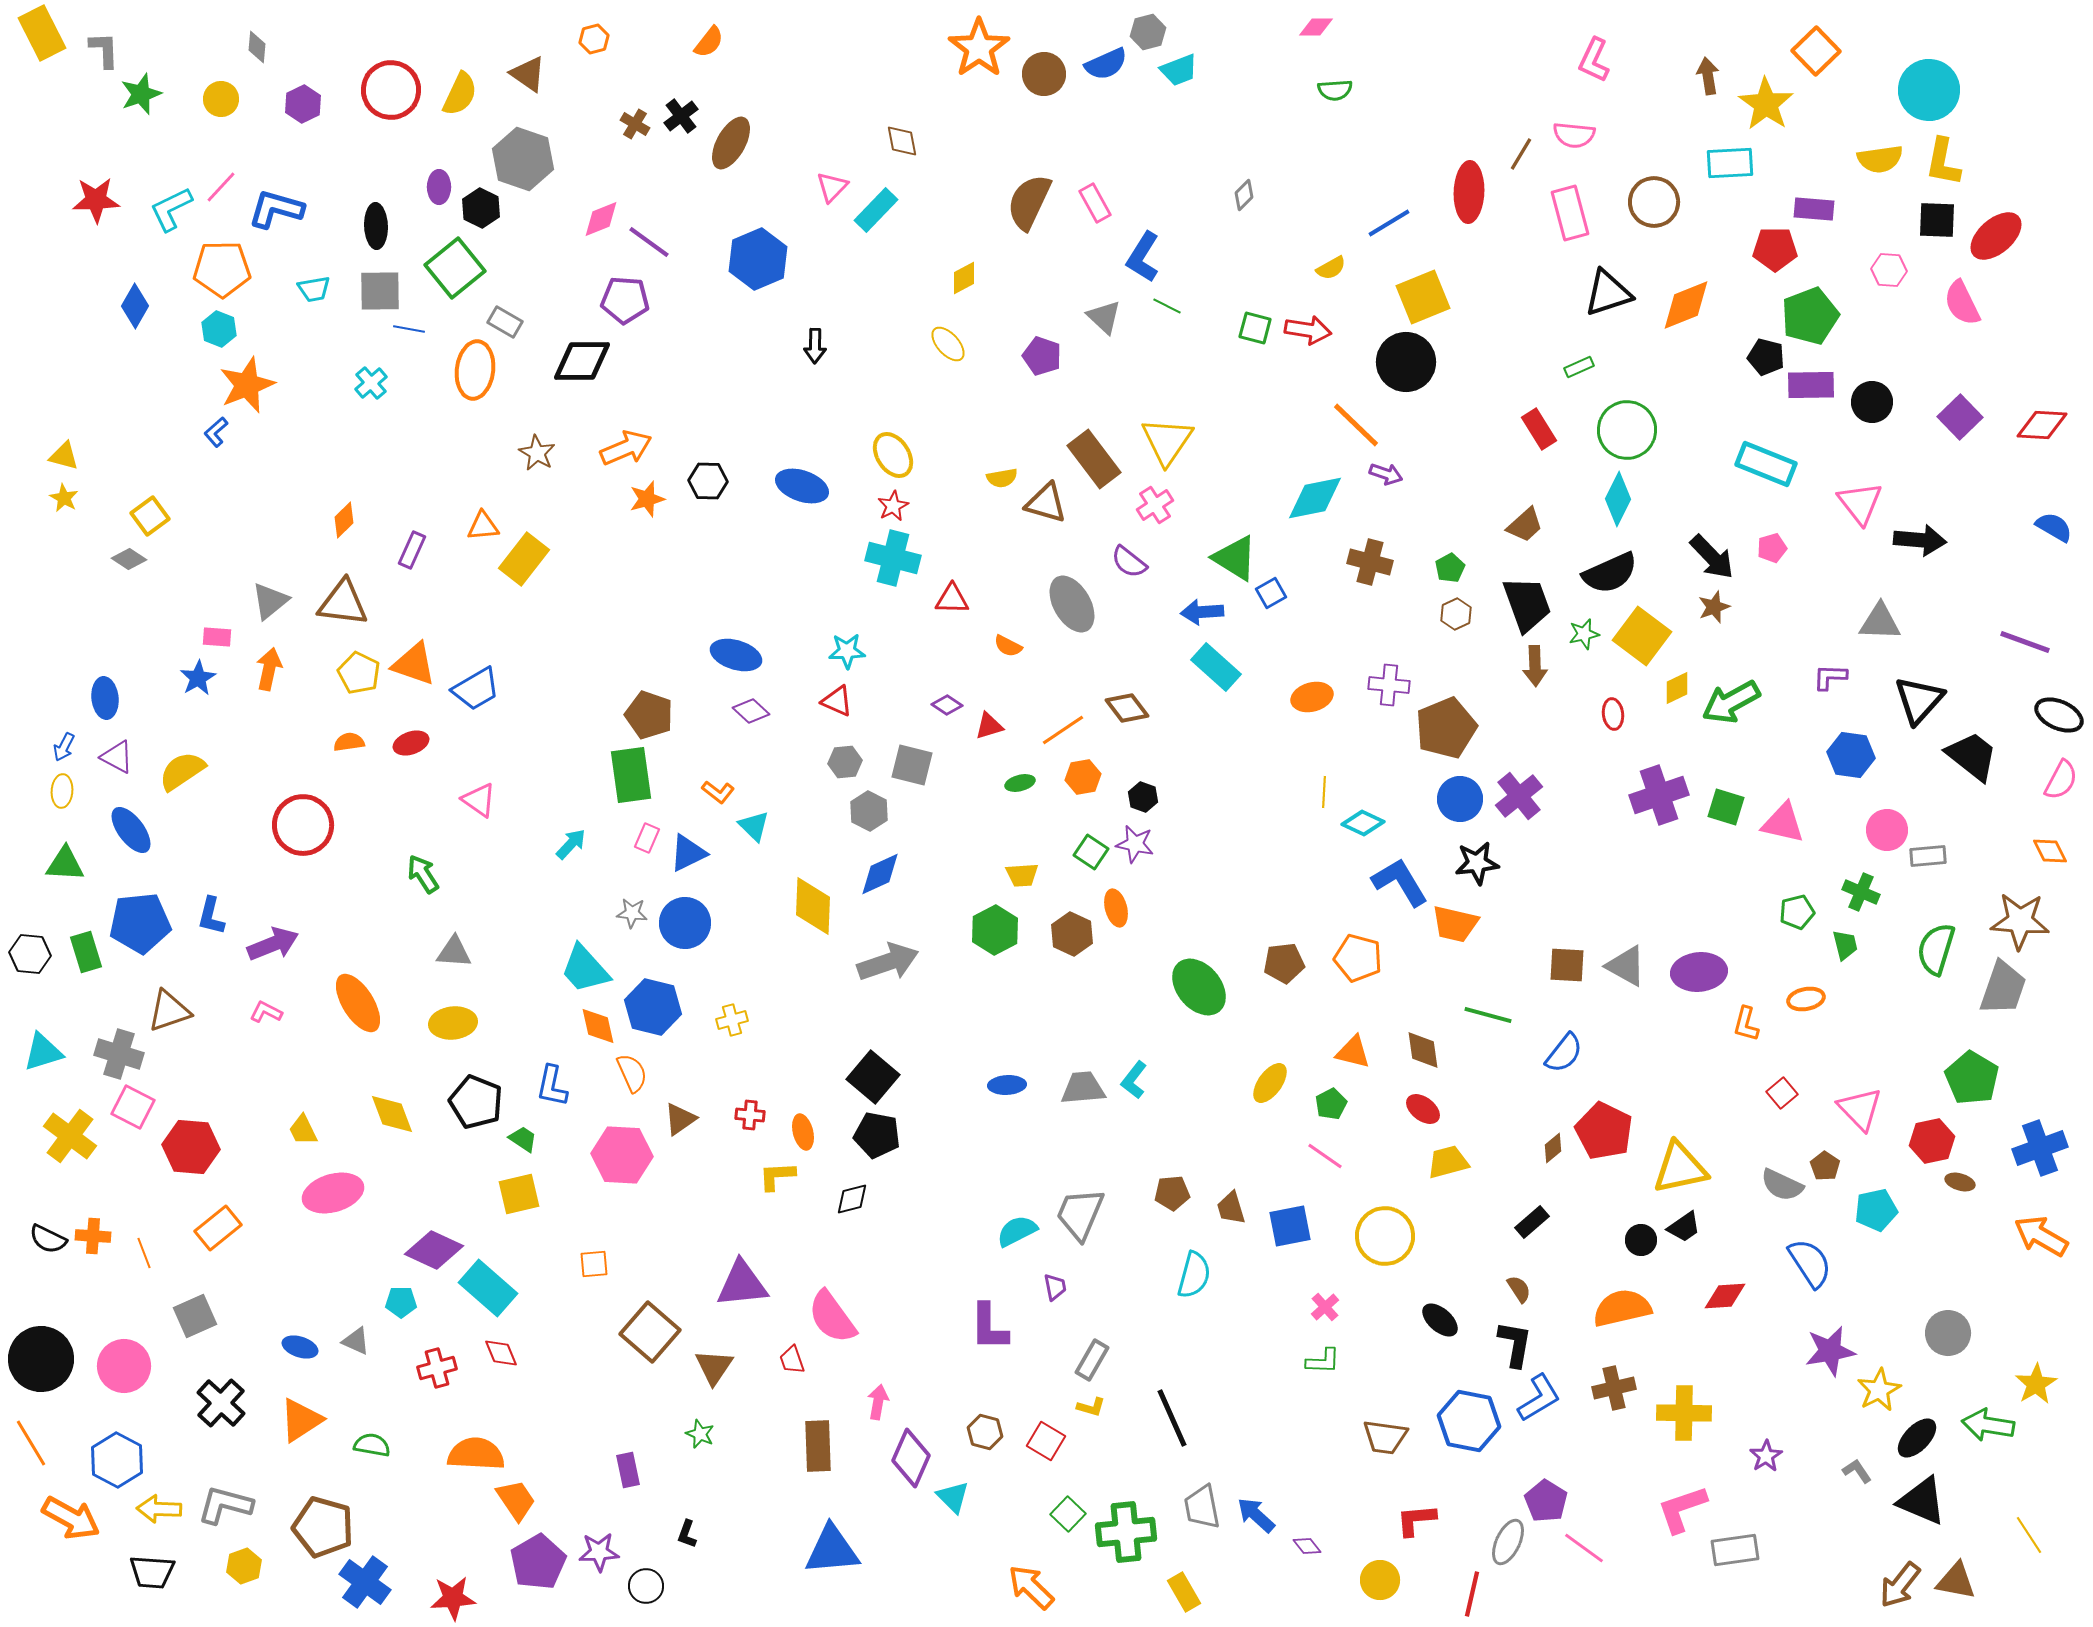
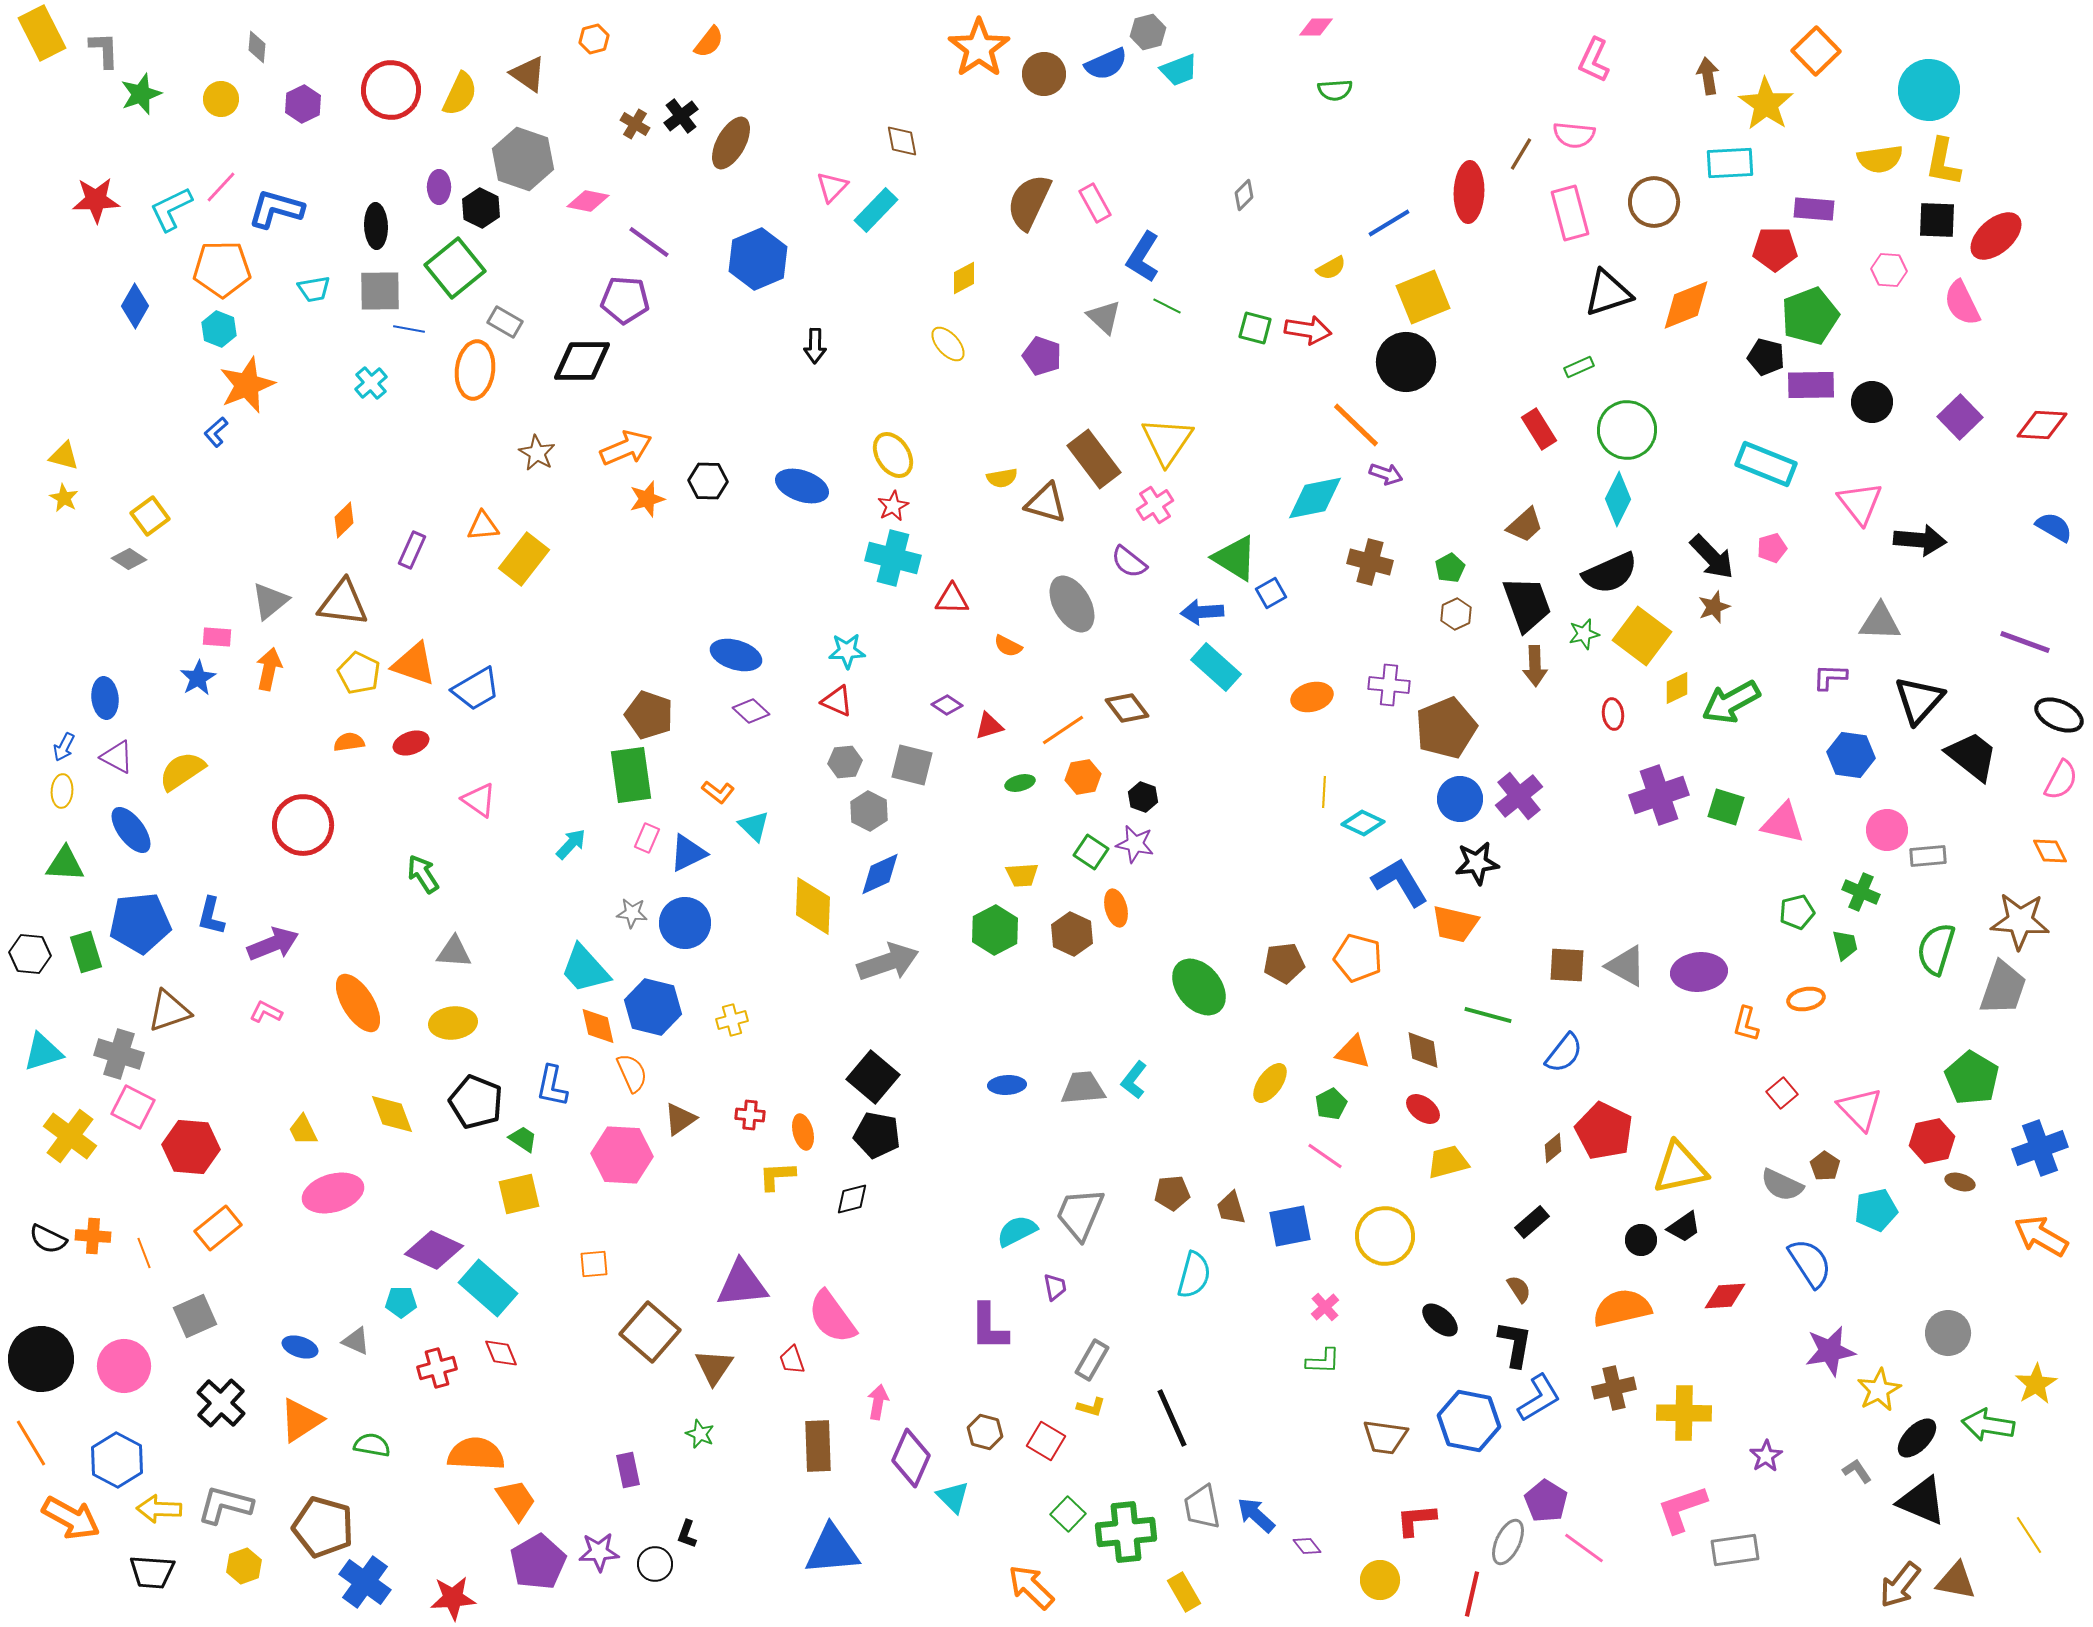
pink diamond at (601, 219): moved 13 px left, 18 px up; rotated 33 degrees clockwise
black circle at (646, 1586): moved 9 px right, 22 px up
